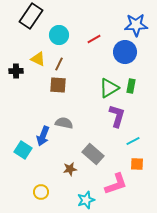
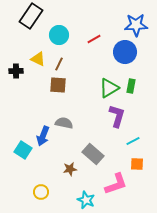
cyan star: rotated 30 degrees counterclockwise
